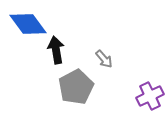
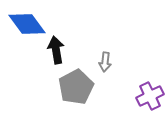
blue diamond: moved 1 px left
gray arrow: moved 1 px right, 3 px down; rotated 48 degrees clockwise
